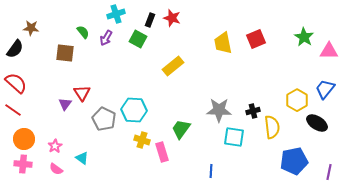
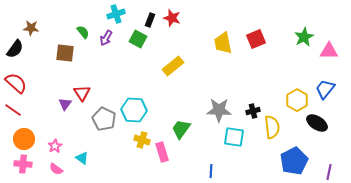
green star: rotated 12 degrees clockwise
blue pentagon: rotated 16 degrees counterclockwise
